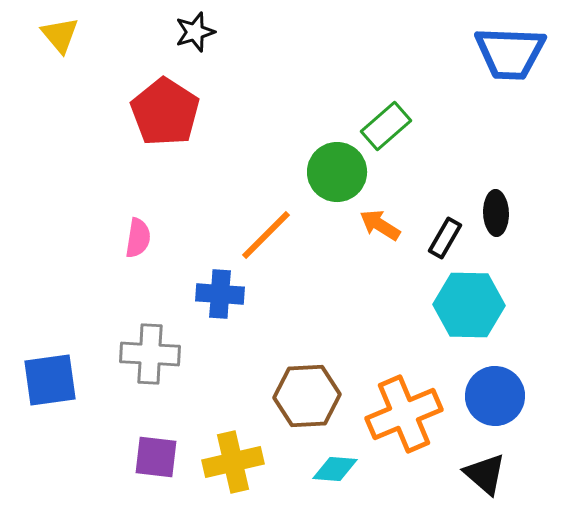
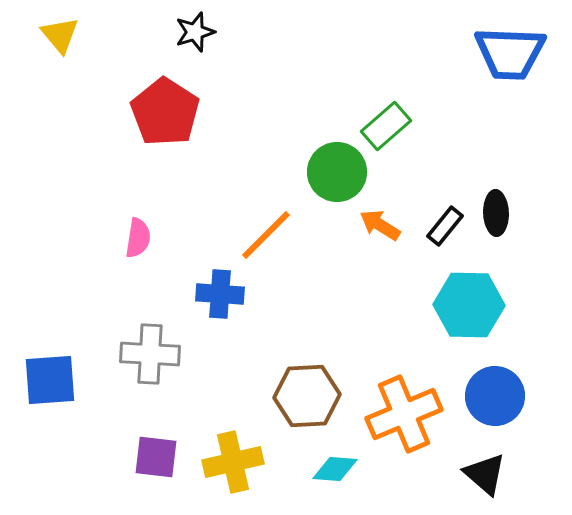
black rectangle: moved 12 px up; rotated 9 degrees clockwise
blue square: rotated 4 degrees clockwise
